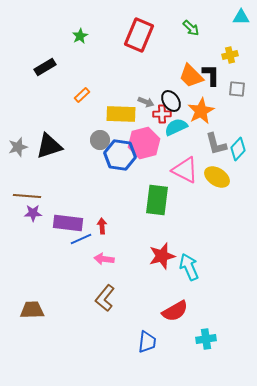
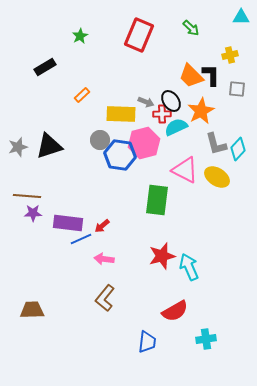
red arrow: rotated 126 degrees counterclockwise
